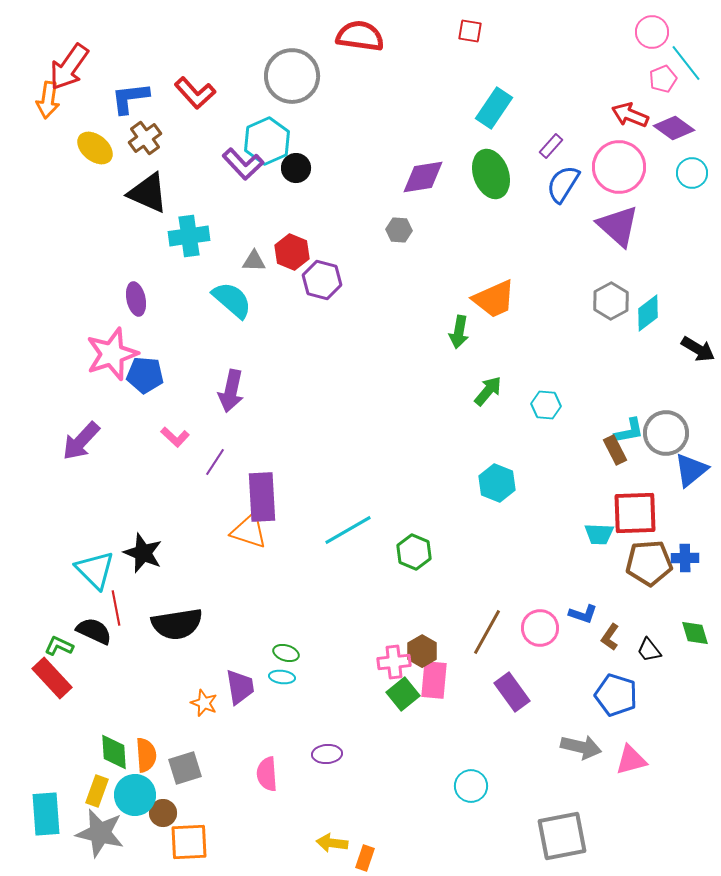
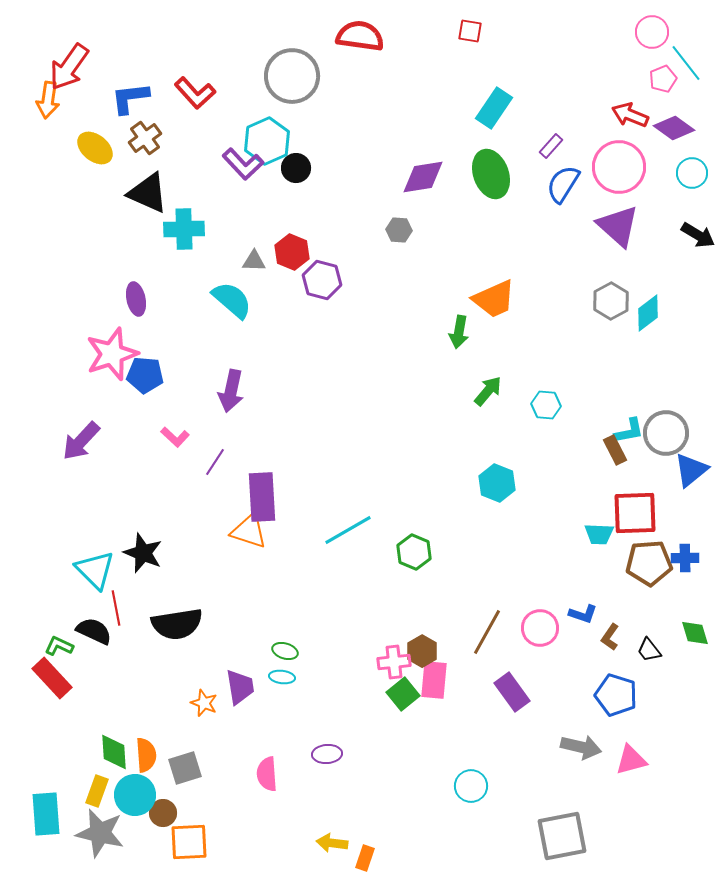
cyan cross at (189, 236): moved 5 px left, 7 px up; rotated 6 degrees clockwise
black arrow at (698, 349): moved 114 px up
green ellipse at (286, 653): moved 1 px left, 2 px up
